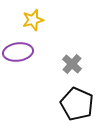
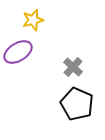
purple ellipse: rotated 24 degrees counterclockwise
gray cross: moved 1 px right, 3 px down
